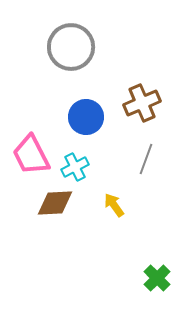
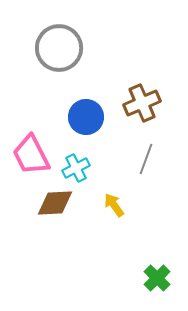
gray circle: moved 12 px left, 1 px down
cyan cross: moved 1 px right, 1 px down
